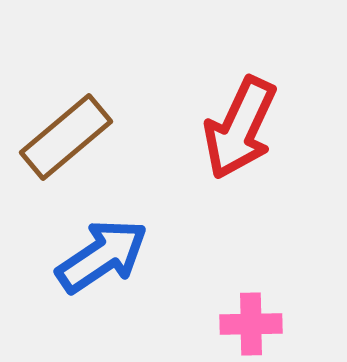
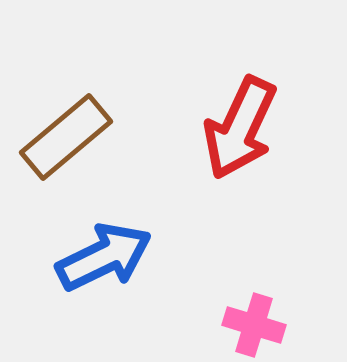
blue arrow: moved 2 px right, 1 px down; rotated 8 degrees clockwise
pink cross: moved 3 px right, 1 px down; rotated 18 degrees clockwise
